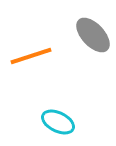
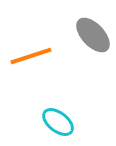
cyan ellipse: rotated 12 degrees clockwise
